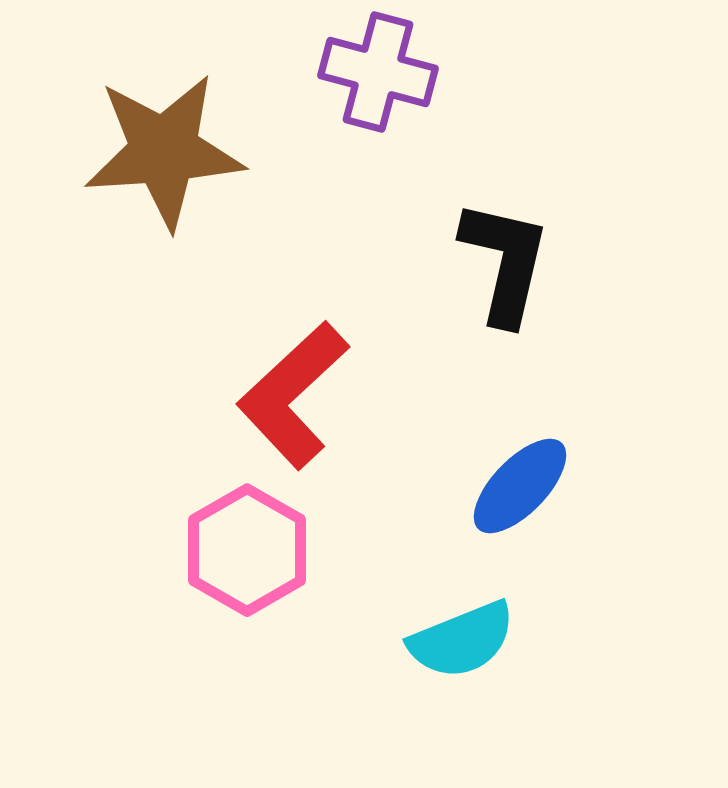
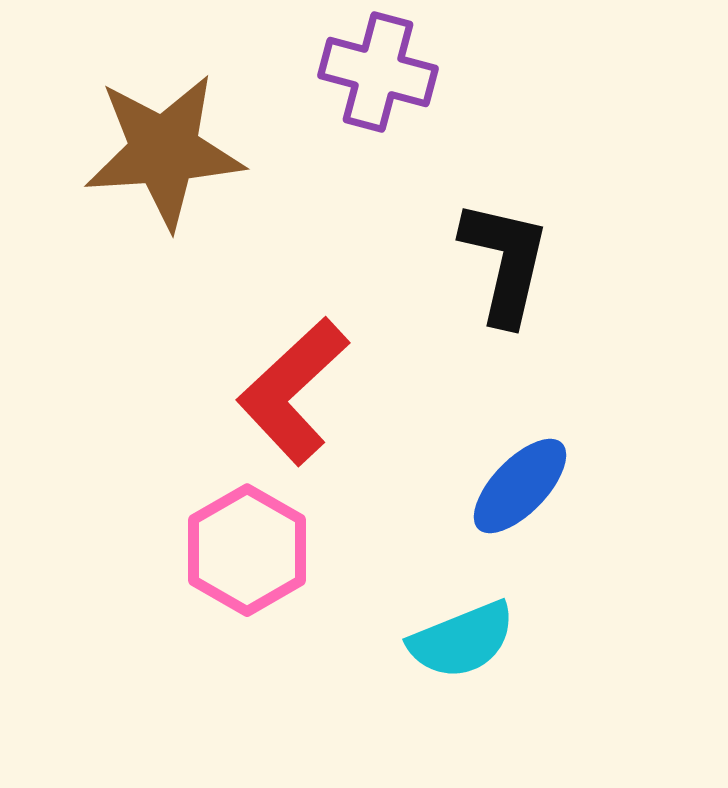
red L-shape: moved 4 px up
